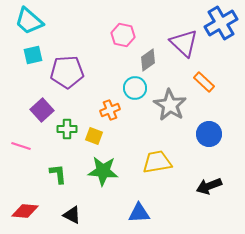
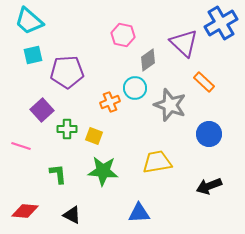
gray star: rotated 12 degrees counterclockwise
orange cross: moved 8 px up
